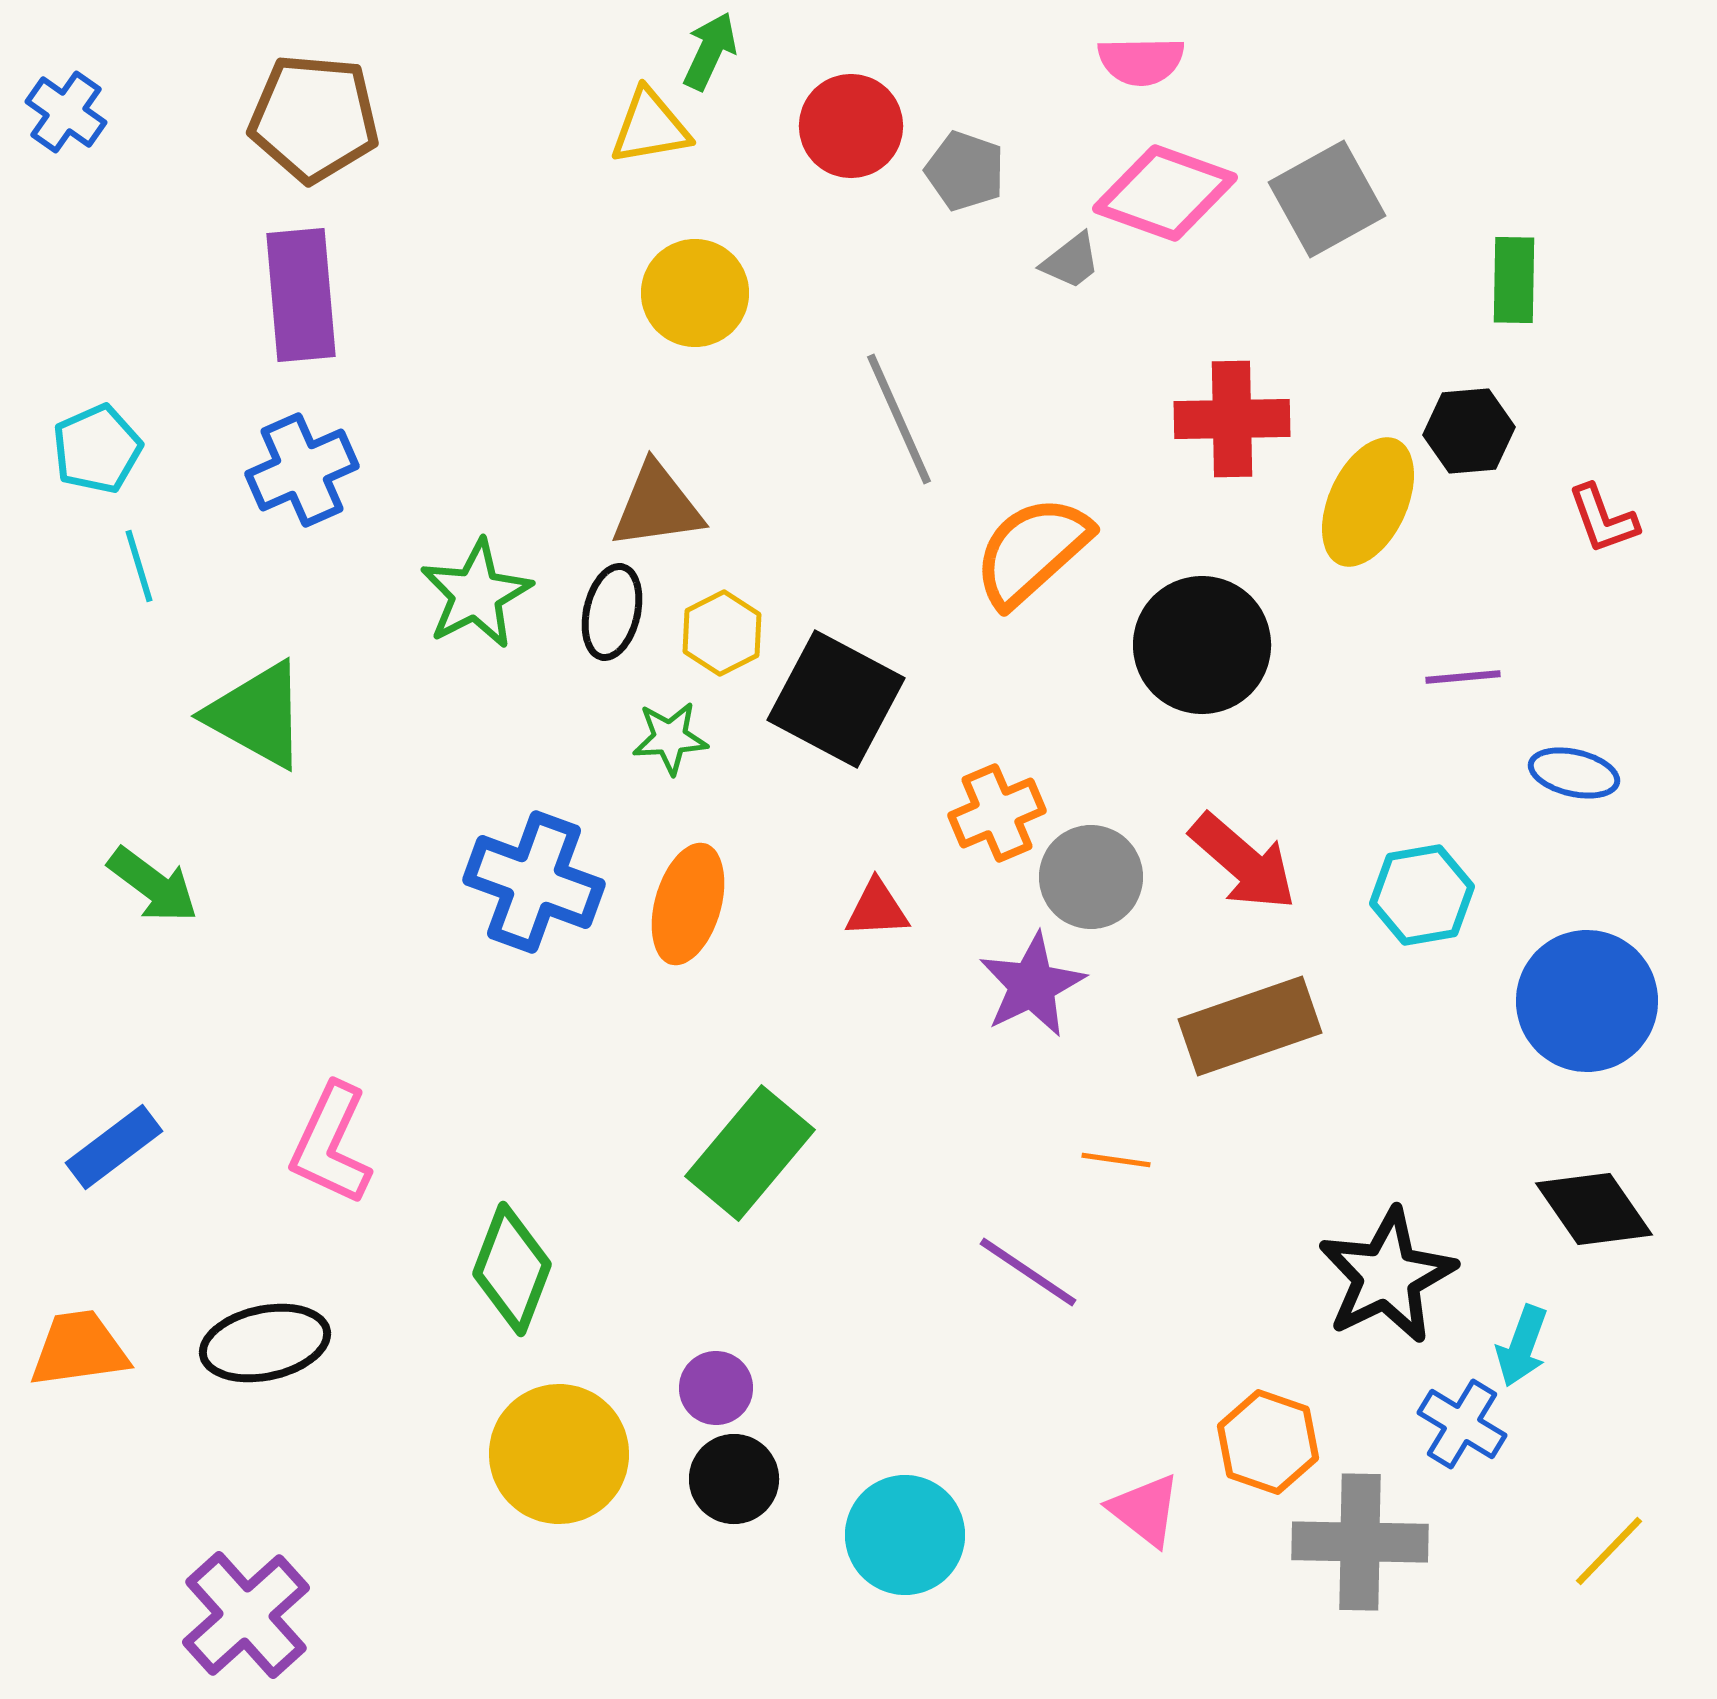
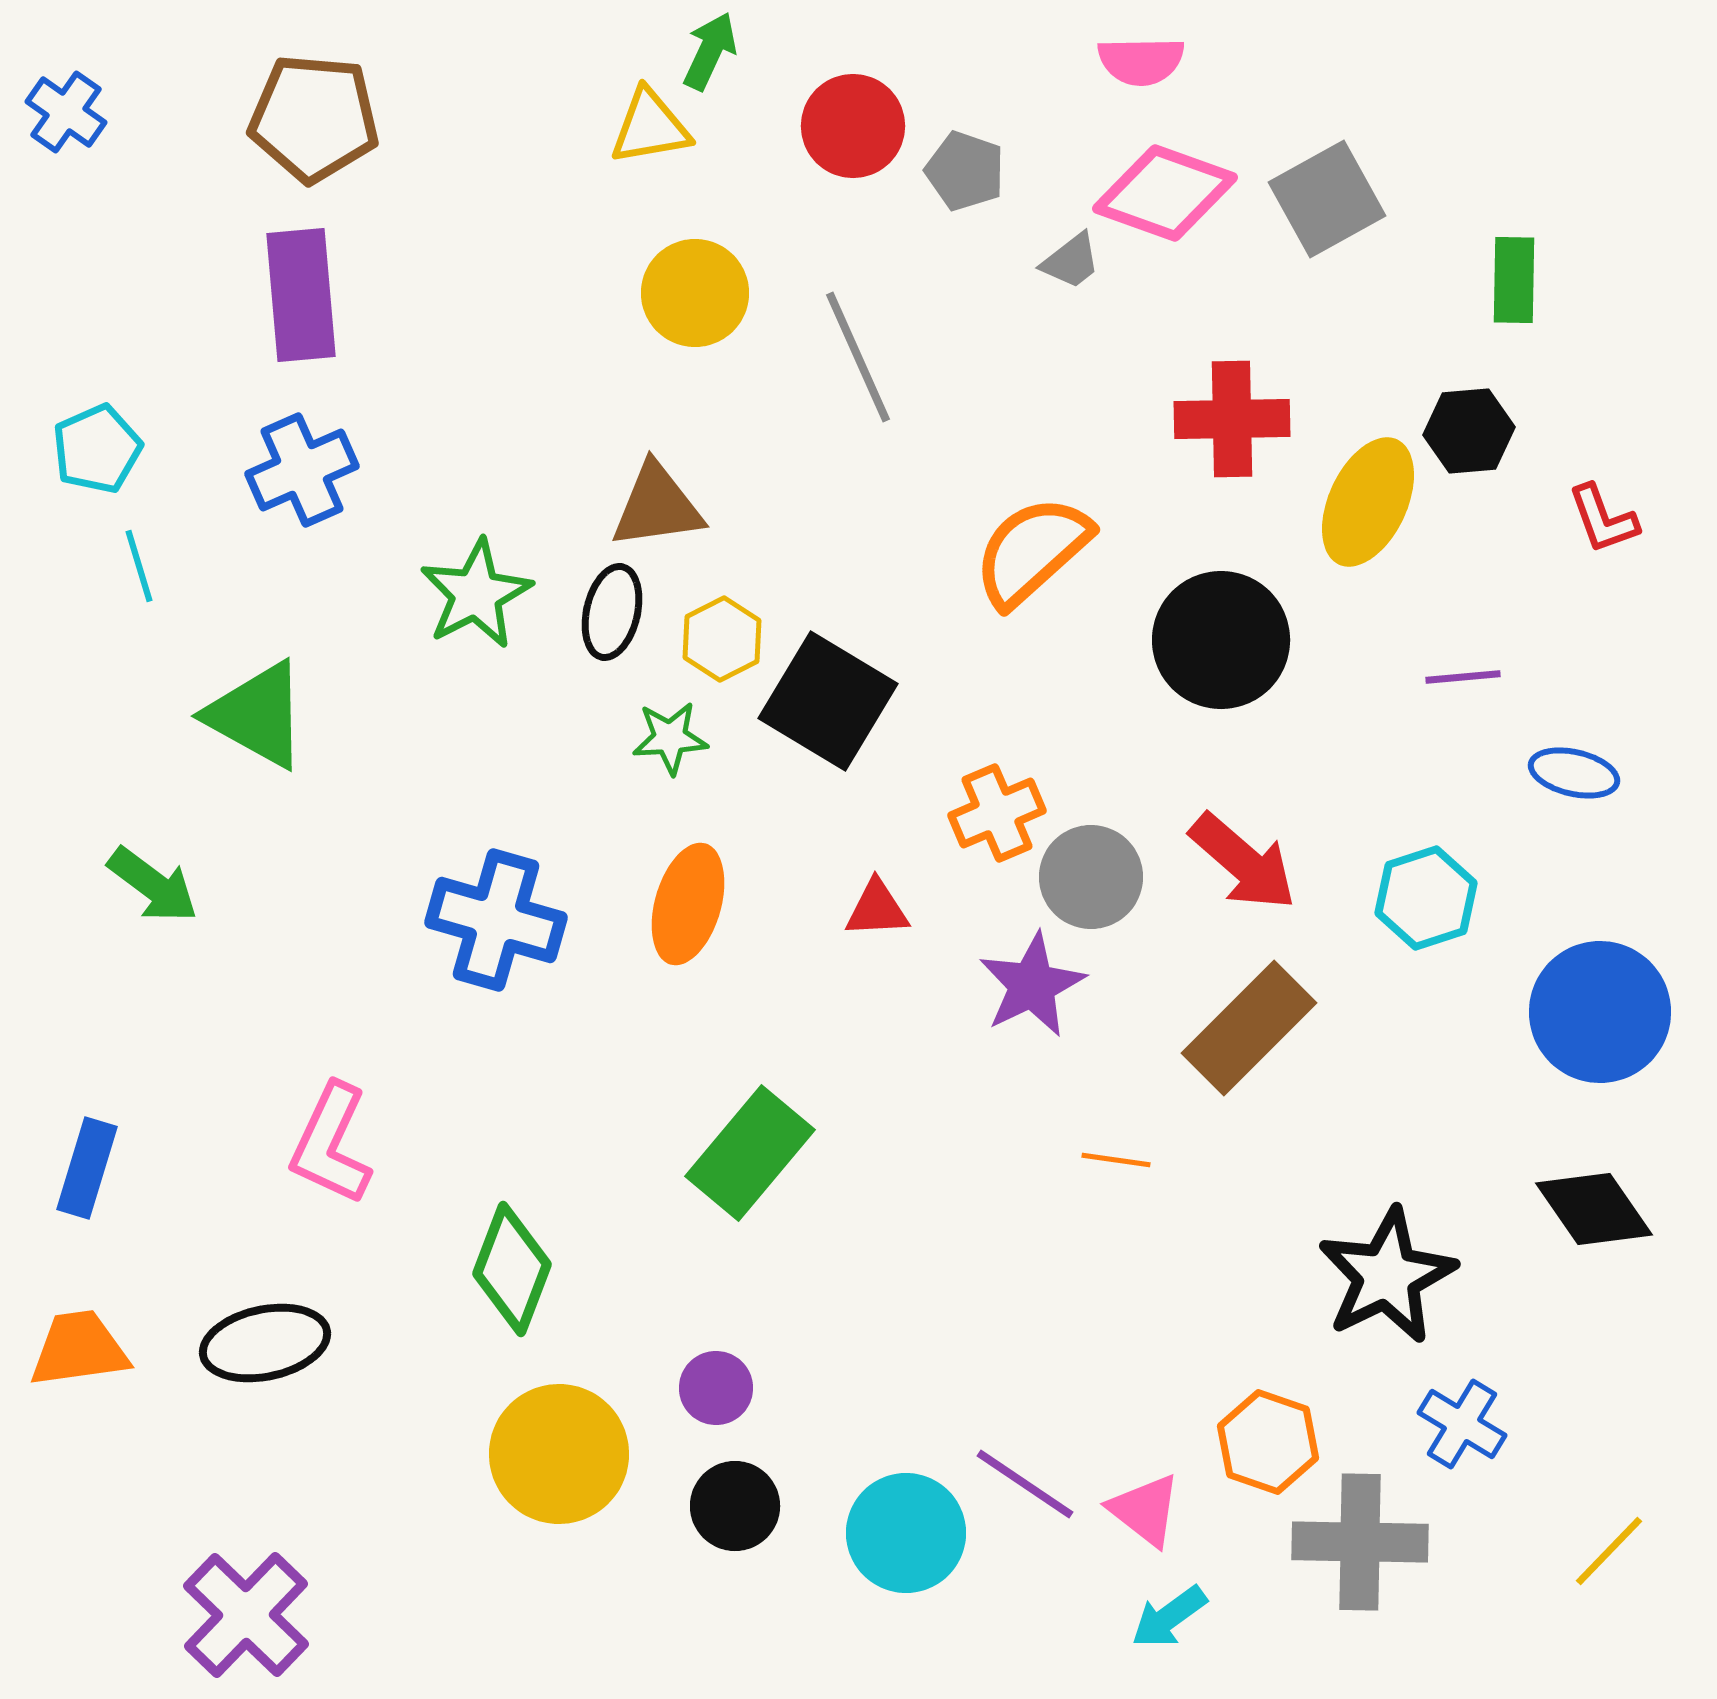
red circle at (851, 126): moved 2 px right
gray line at (899, 419): moved 41 px left, 62 px up
yellow hexagon at (722, 633): moved 6 px down
black circle at (1202, 645): moved 19 px right, 5 px up
black square at (836, 699): moved 8 px left, 2 px down; rotated 3 degrees clockwise
blue cross at (534, 882): moved 38 px left, 38 px down; rotated 4 degrees counterclockwise
cyan hexagon at (1422, 895): moved 4 px right, 3 px down; rotated 8 degrees counterclockwise
blue circle at (1587, 1001): moved 13 px right, 11 px down
brown rectangle at (1250, 1026): moved 1 px left, 2 px down; rotated 26 degrees counterclockwise
blue rectangle at (114, 1147): moved 27 px left, 21 px down; rotated 36 degrees counterclockwise
purple line at (1028, 1272): moved 3 px left, 212 px down
cyan arrow at (1522, 1346): moved 353 px left, 271 px down; rotated 34 degrees clockwise
black circle at (734, 1479): moved 1 px right, 27 px down
cyan circle at (905, 1535): moved 1 px right, 2 px up
purple cross at (246, 1615): rotated 4 degrees counterclockwise
